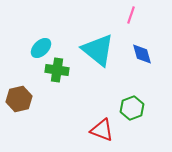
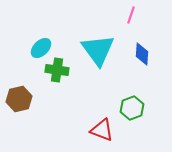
cyan triangle: rotated 15 degrees clockwise
blue diamond: rotated 20 degrees clockwise
